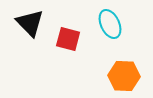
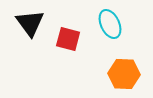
black triangle: rotated 8 degrees clockwise
orange hexagon: moved 2 px up
